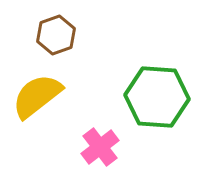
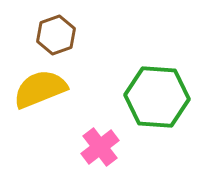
yellow semicircle: moved 3 px right, 7 px up; rotated 16 degrees clockwise
